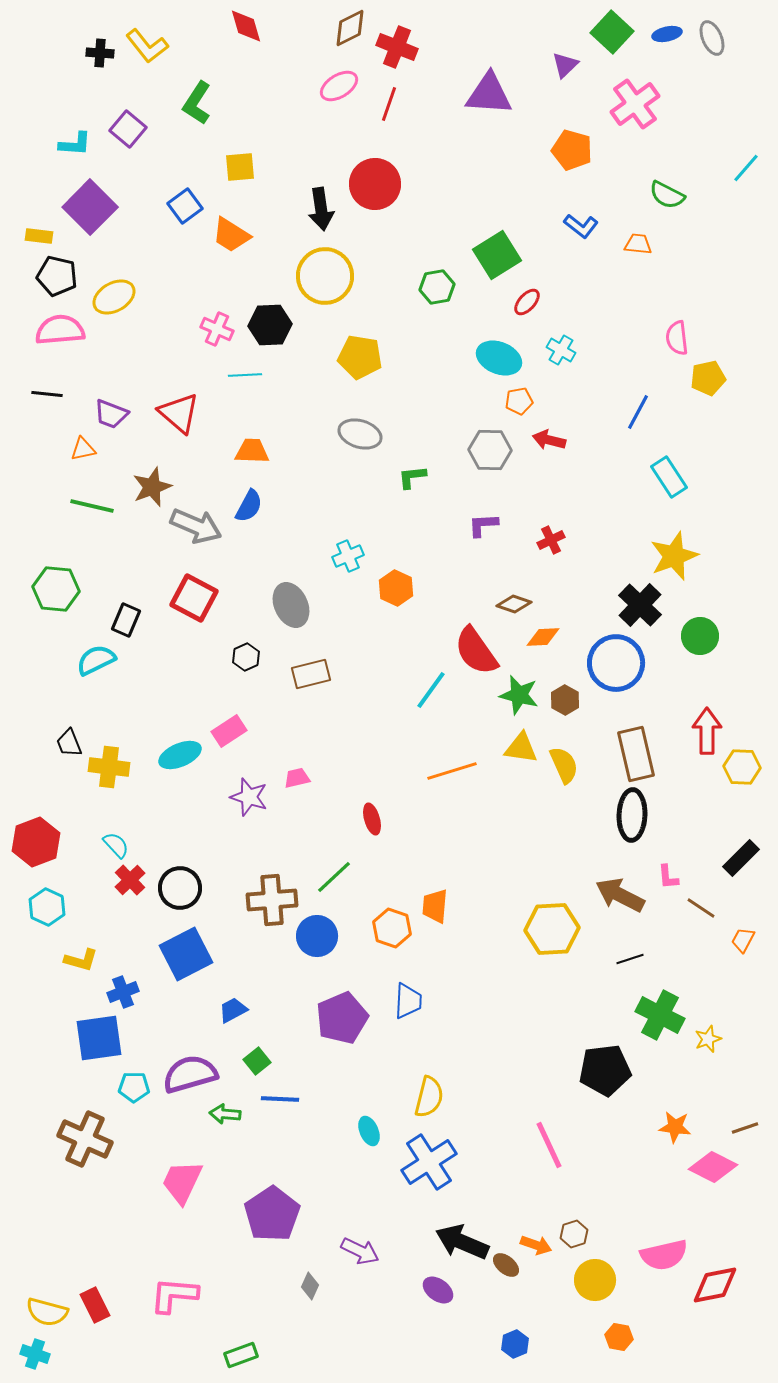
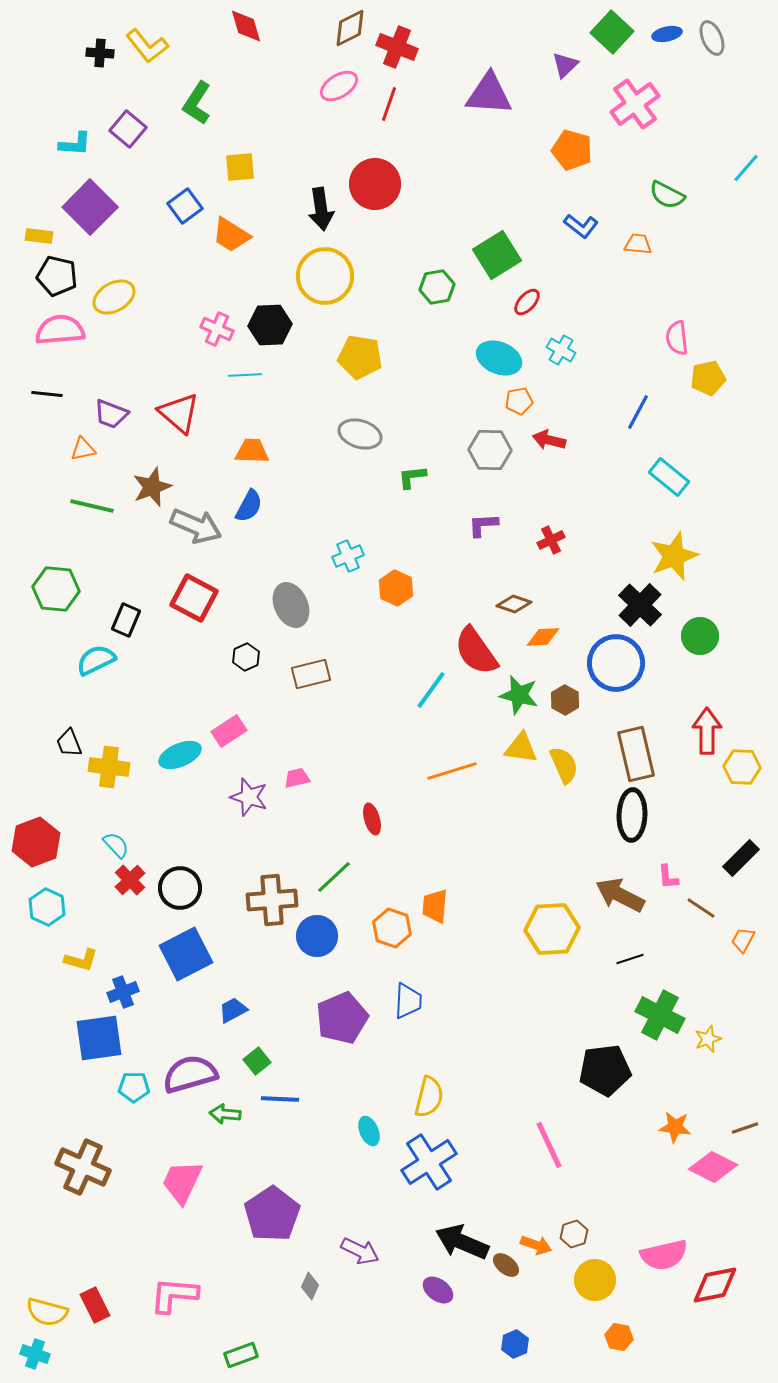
cyan rectangle at (669, 477): rotated 18 degrees counterclockwise
brown cross at (85, 1139): moved 2 px left, 28 px down
